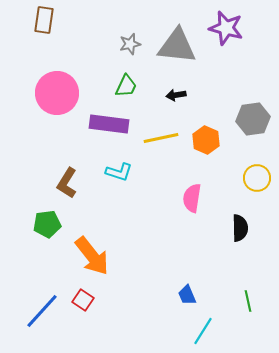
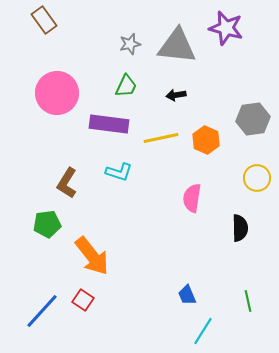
brown rectangle: rotated 44 degrees counterclockwise
